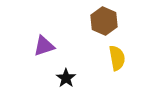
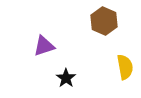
yellow semicircle: moved 8 px right, 9 px down
